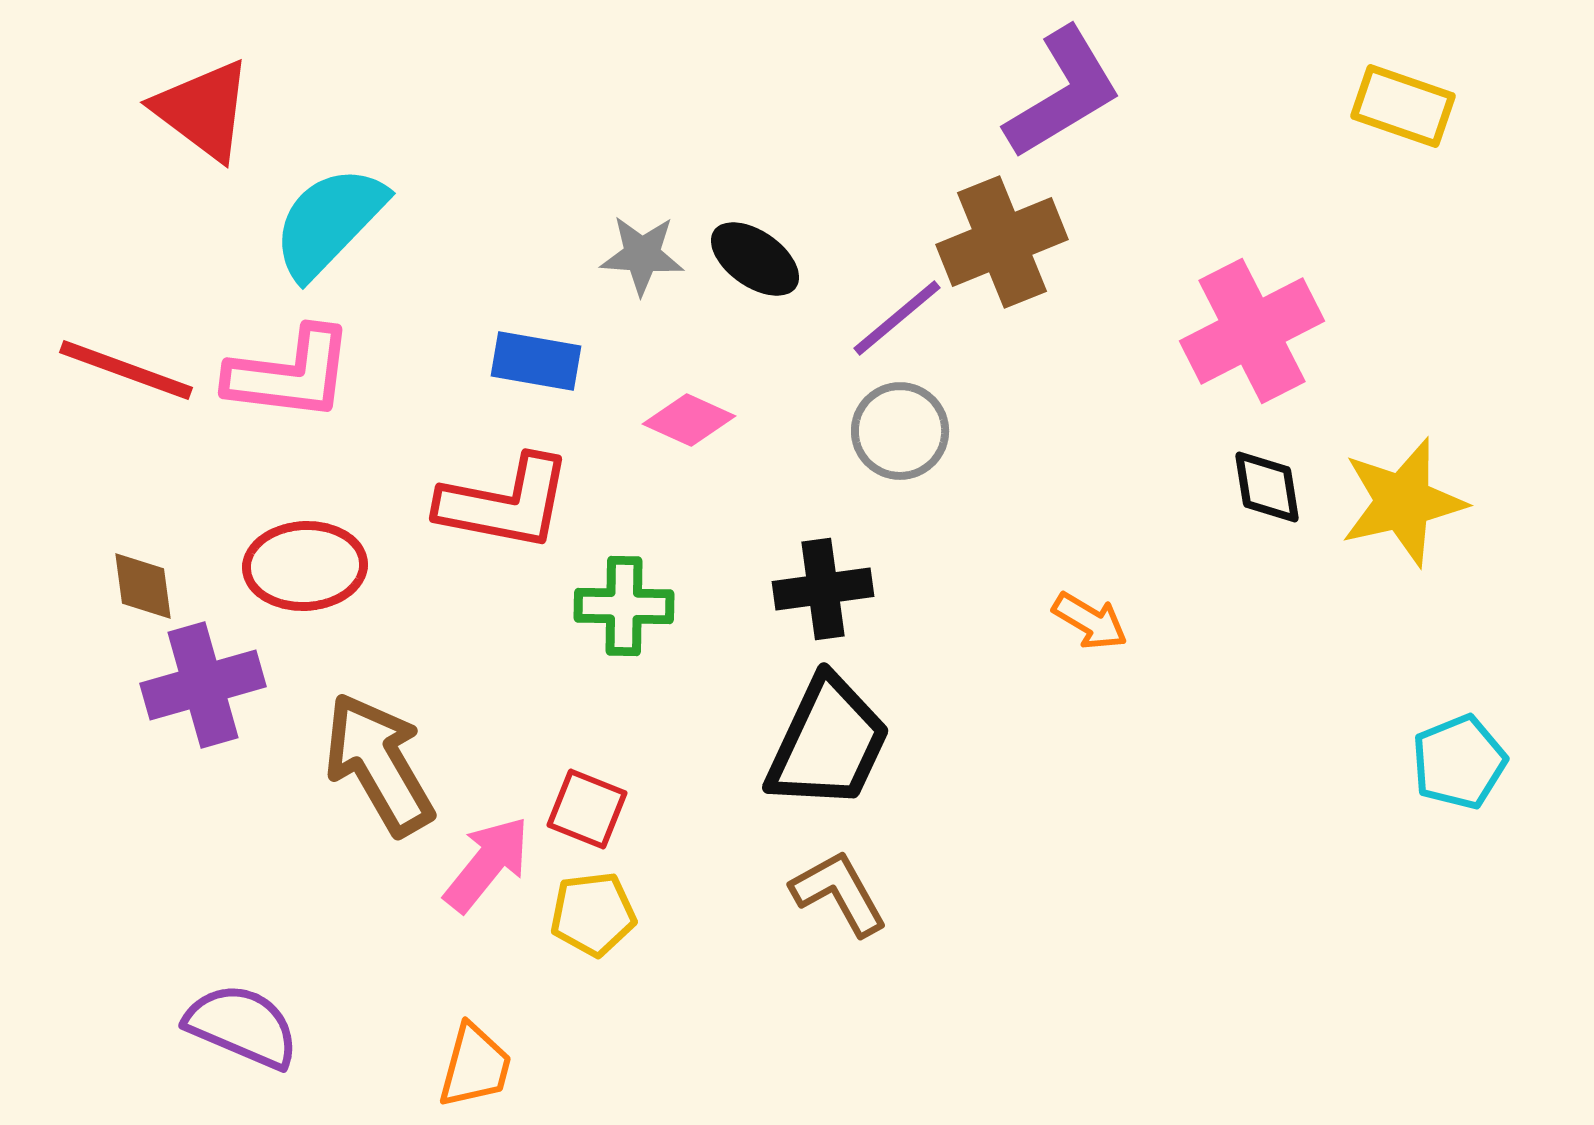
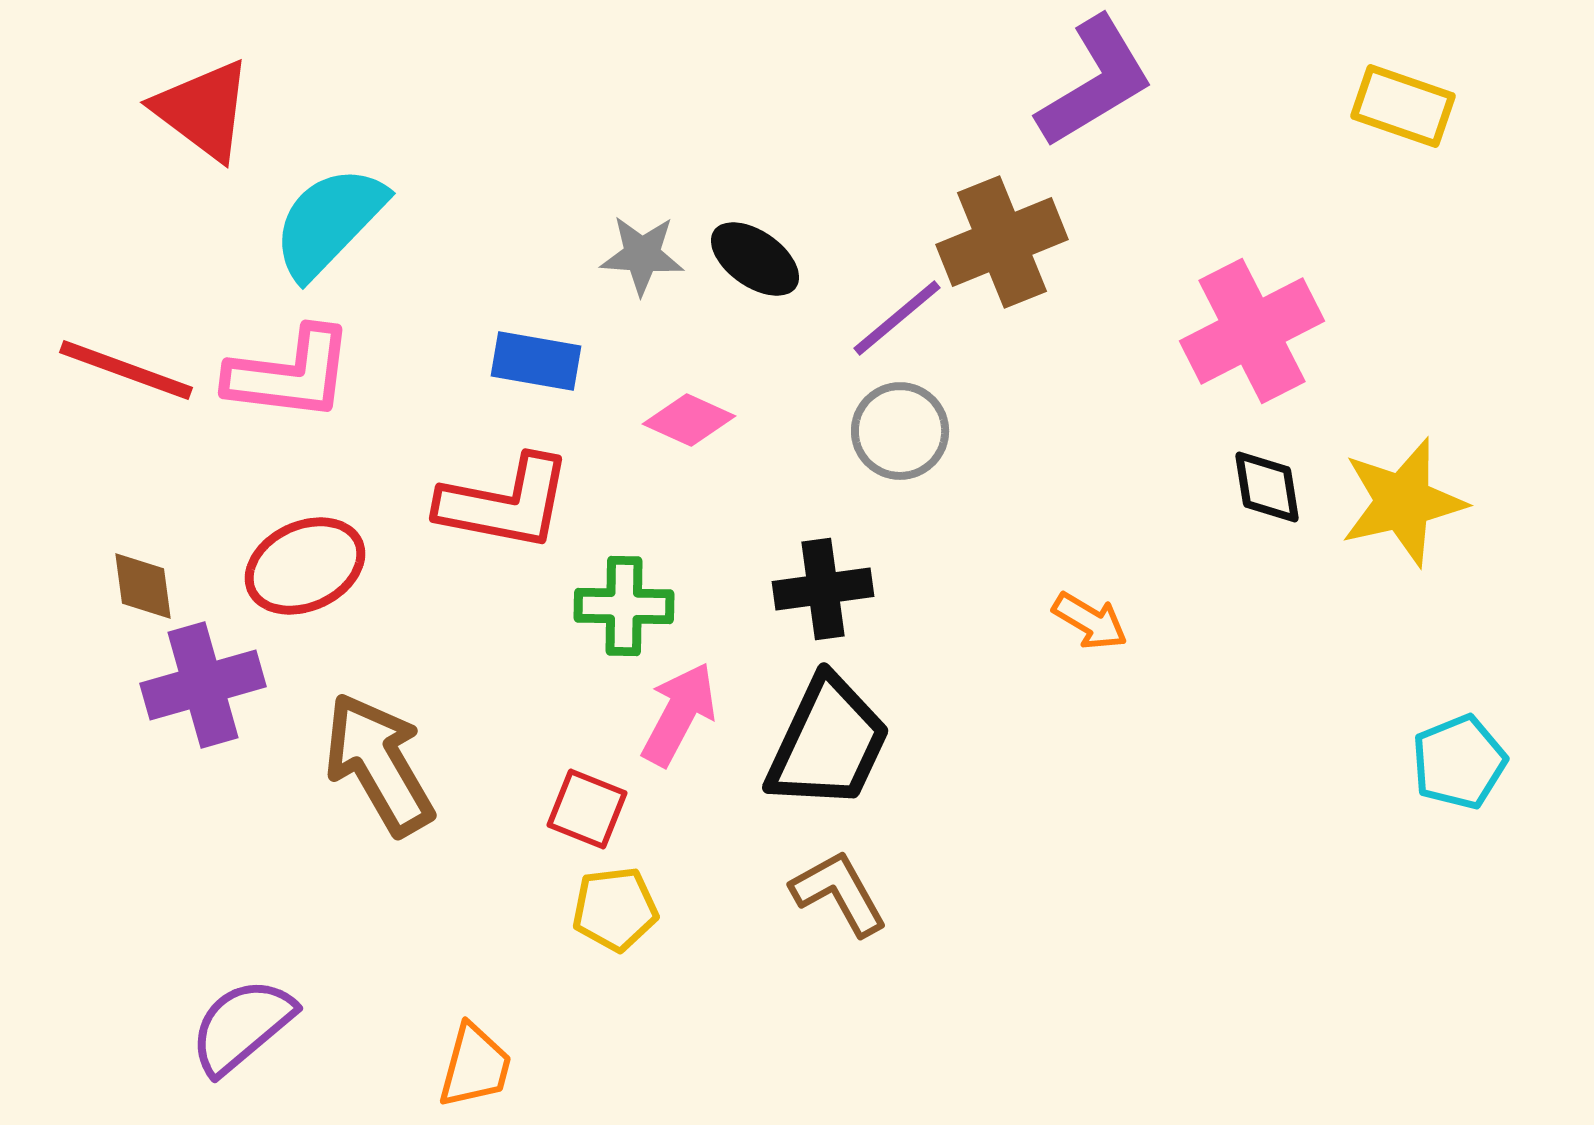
purple L-shape: moved 32 px right, 11 px up
red ellipse: rotated 22 degrees counterclockwise
pink arrow: moved 192 px right, 150 px up; rotated 11 degrees counterclockwise
yellow pentagon: moved 22 px right, 5 px up
purple semicircle: rotated 63 degrees counterclockwise
